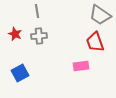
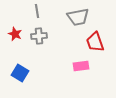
gray trapezoid: moved 22 px left, 2 px down; rotated 45 degrees counterclockwise
blue square: rotated 30 degrees counterclockwise
